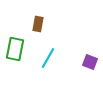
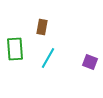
brown rectangle: moved 4 px right, 3 px down
green rectangle: rotated 15 degrees counterclockwise
